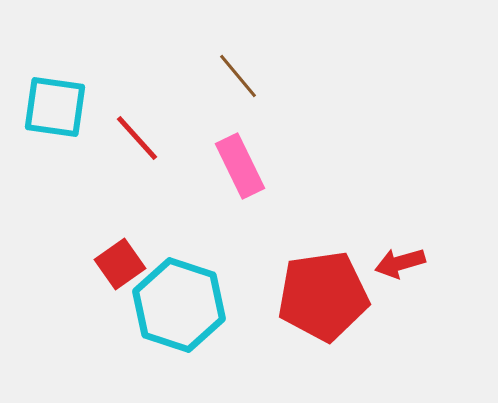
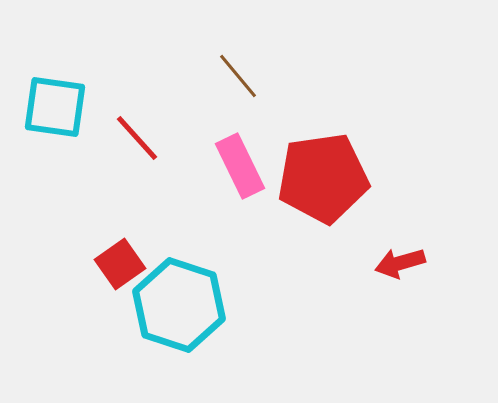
red pentagon: moved 118 px up
